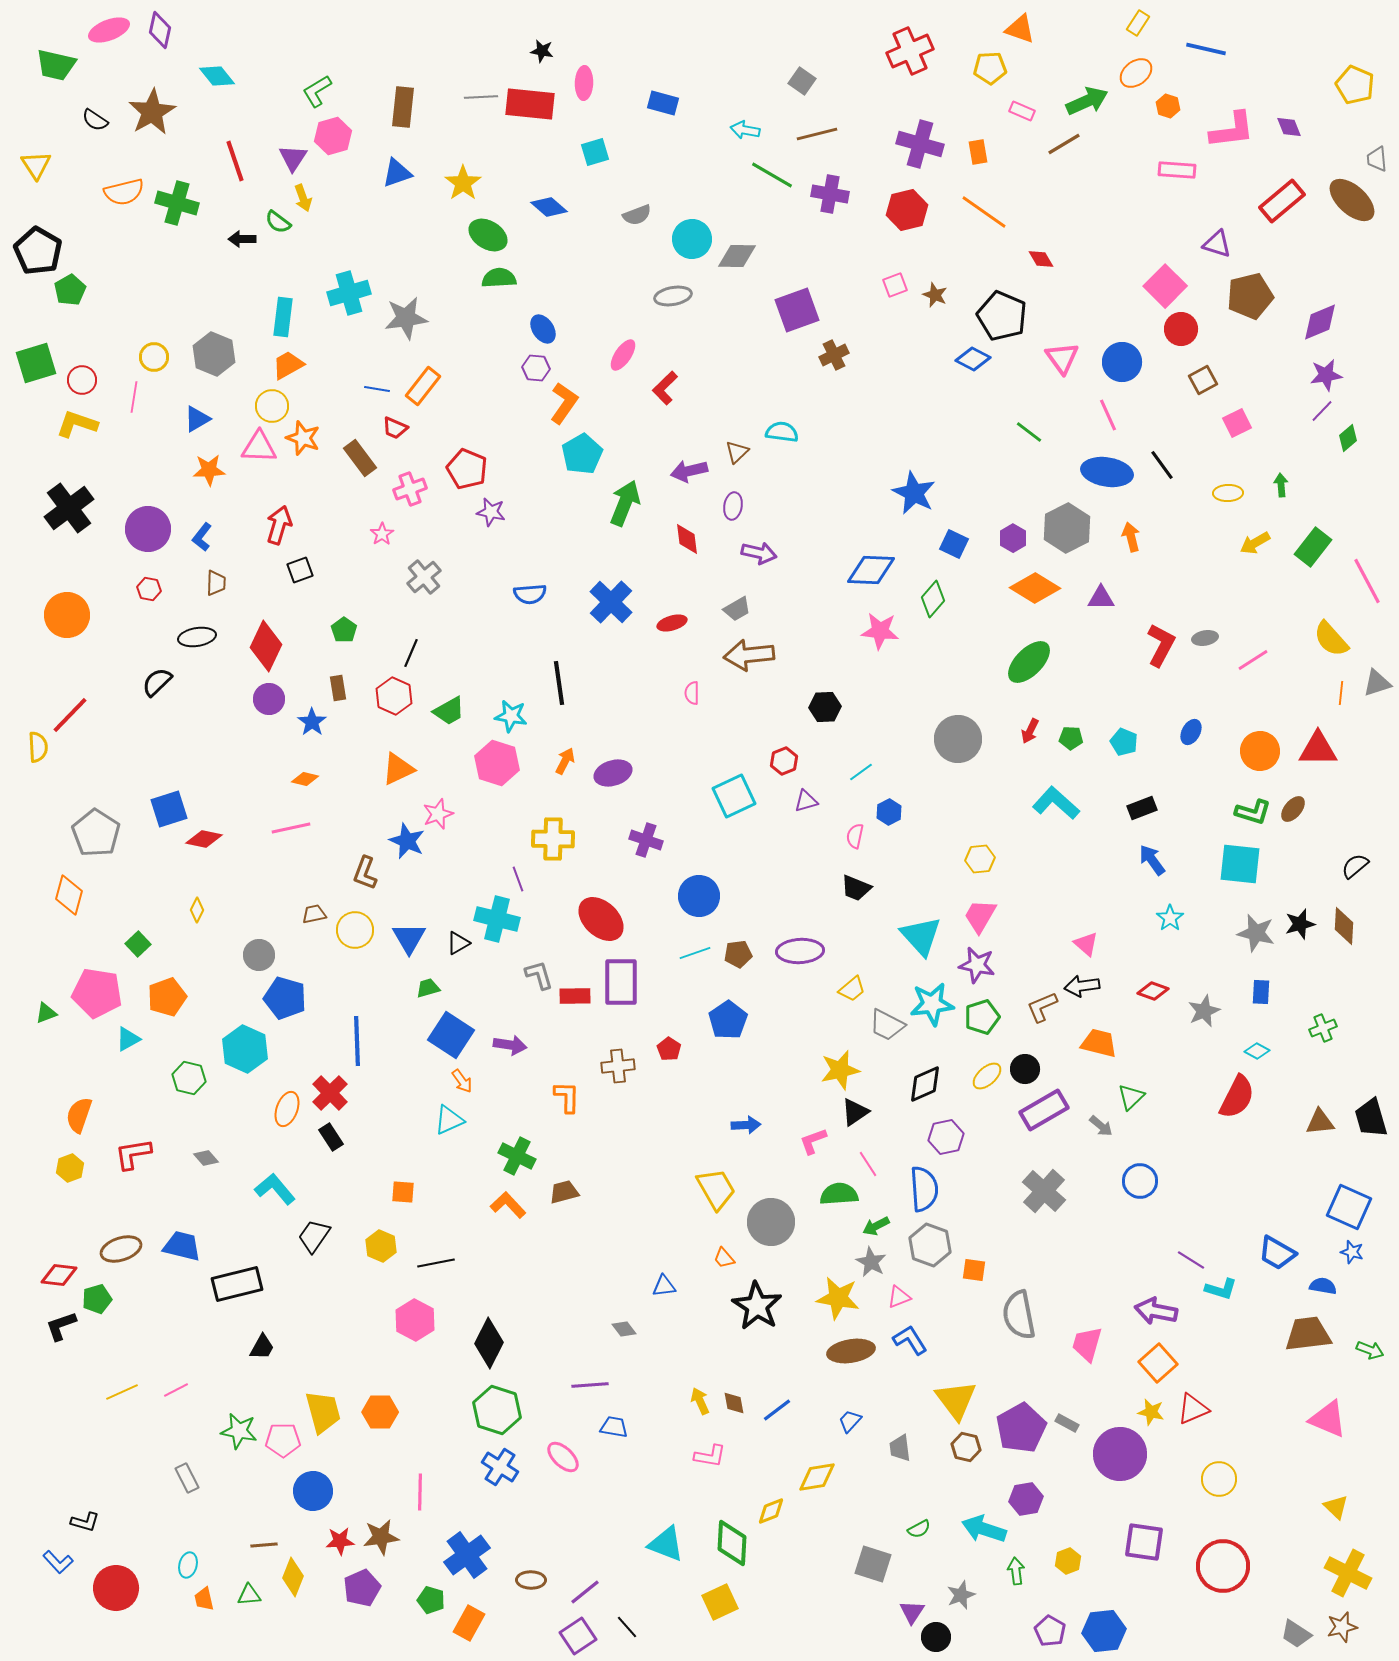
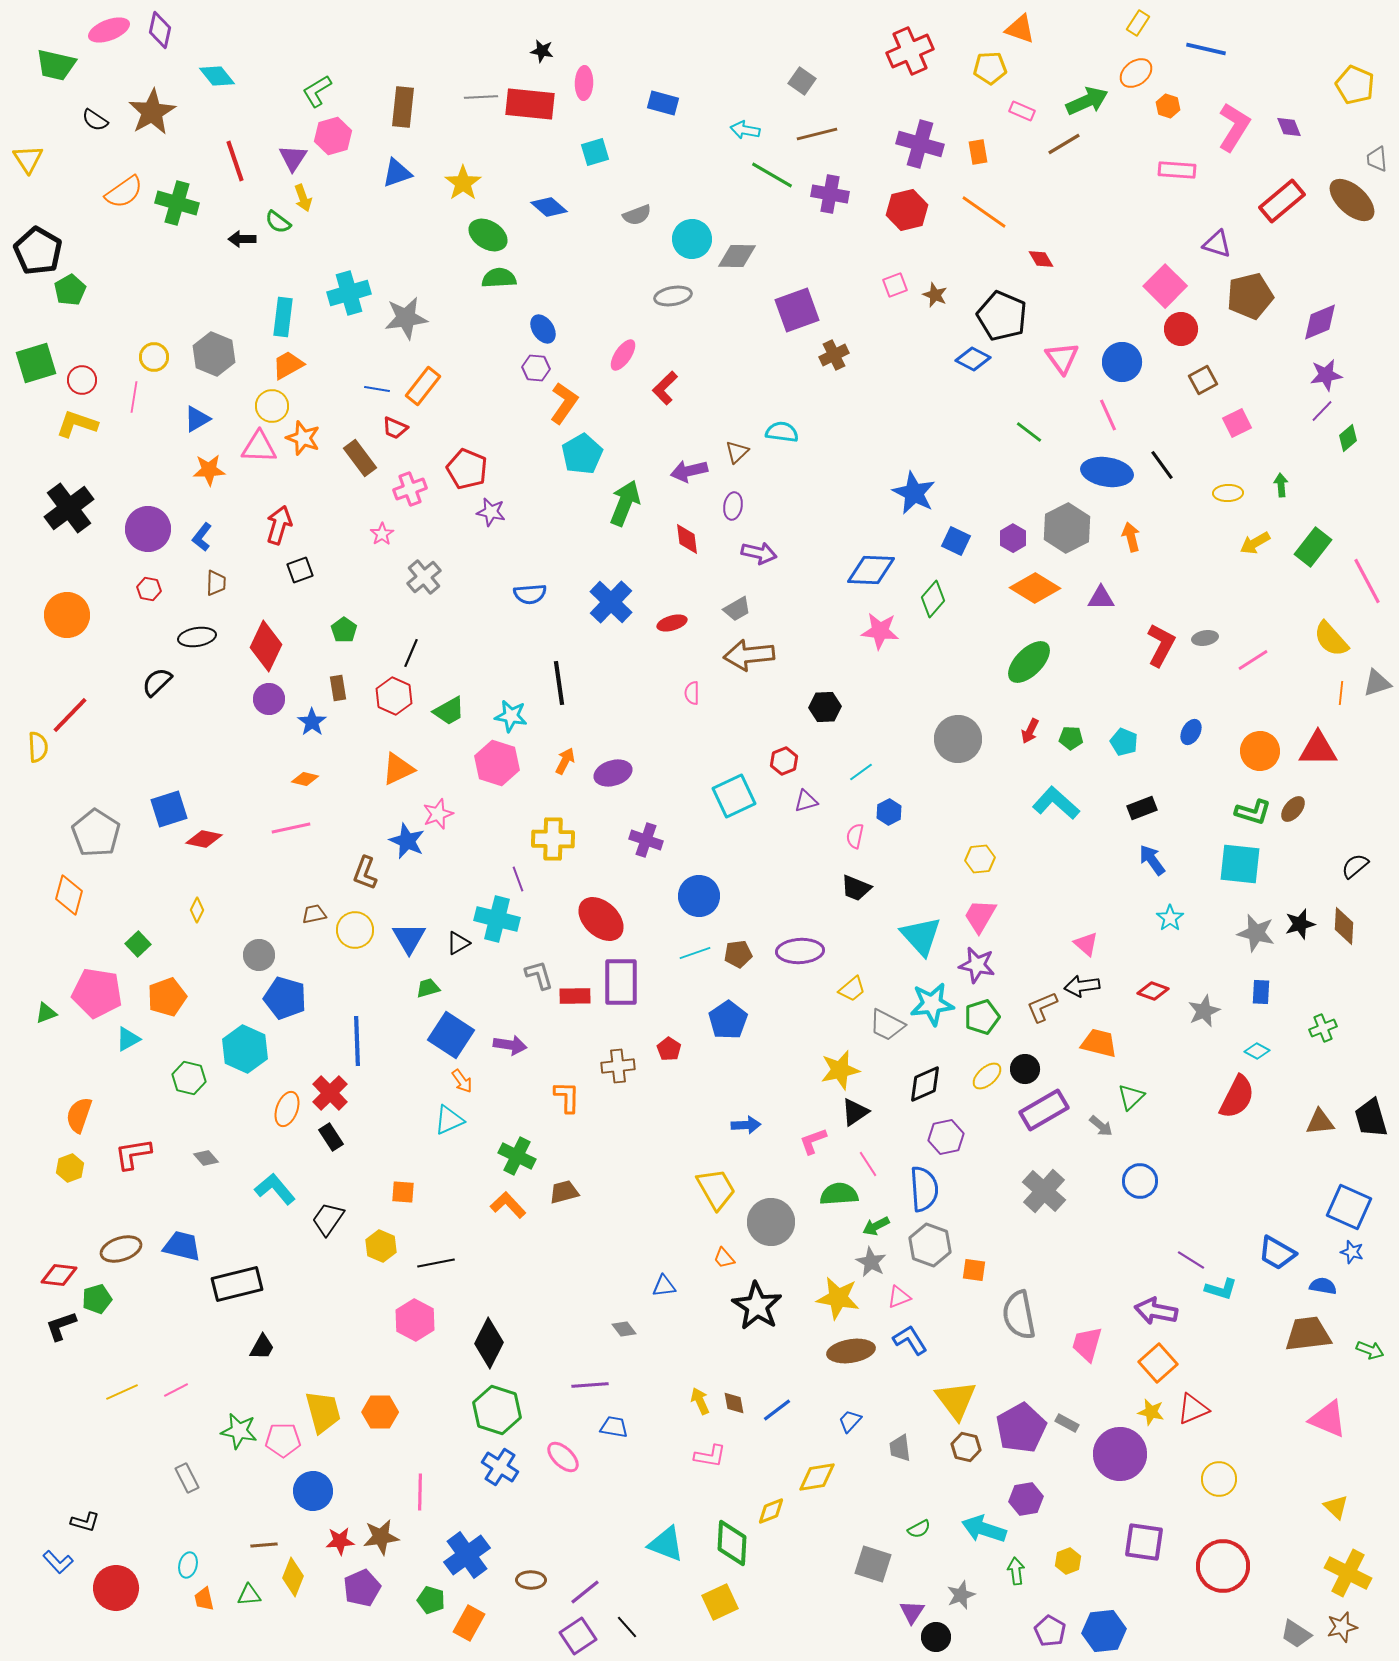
pink L-shape at (1232, 130): moved 2 px right, 3 px up; rotated 51 degrees counterclockwise
yellow triangle at (36, 165): moved 8 px left, 6 px up
orange semicircle at (124, 192): rotated 21 degrees counterclockwise
blue square at (954, 544): moved 2 px right, 3 px up
black trapezoid at (314, 1236): moved 14 px right, 17 px up
